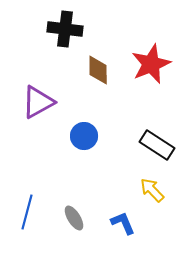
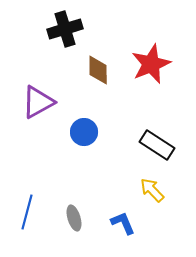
black cross: rotated 24 degrees counterclockwise
blue circle: moved 4 px up
gray ellipse: rotated 15 degrees clockwise
